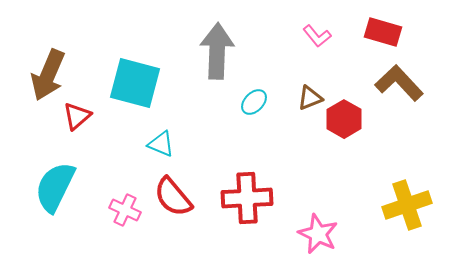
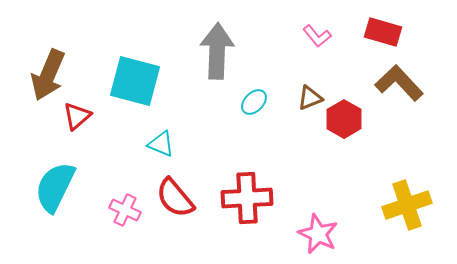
cyan square: moved 2 px up
red semicircle: moved 2 px right, 1 px down
